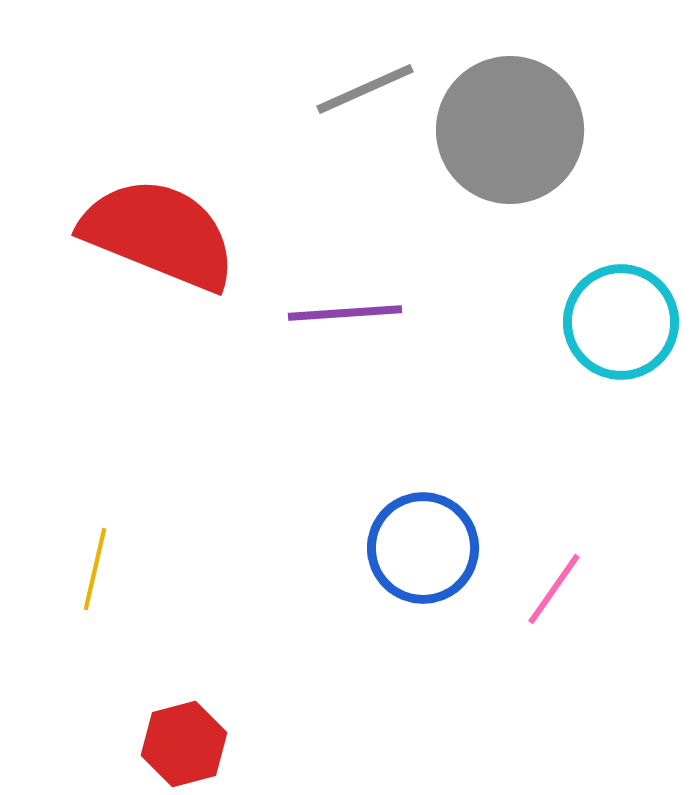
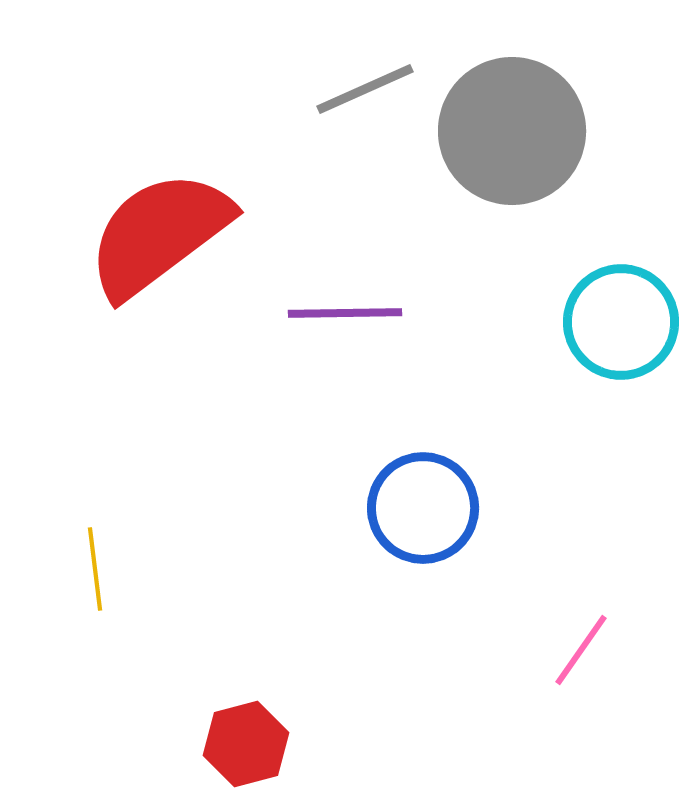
gray circle: moved 2 px right, 1 px down
red semicircle: rotated 59 degrees counterclockwise
purple line: rotated 3 degrees clockwise
blue circle: moved 40 px up
yellow line: rotated 20 degrees counterclockwise
pink line: moved 27 px right, 61 px down
red hexagon: moved 62 px right
